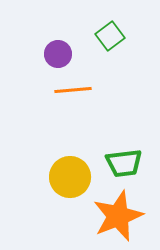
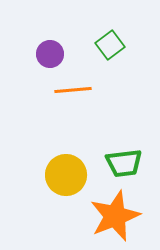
green square: moved 9 px down
purple circle: moved 8 px left
yellow circle: moved 4 px left, 2 px up
orange star: moved 3 px left
